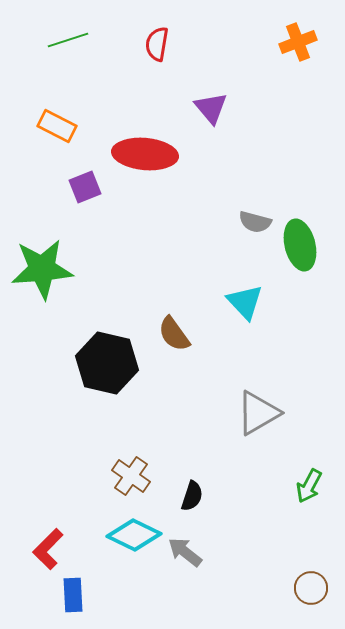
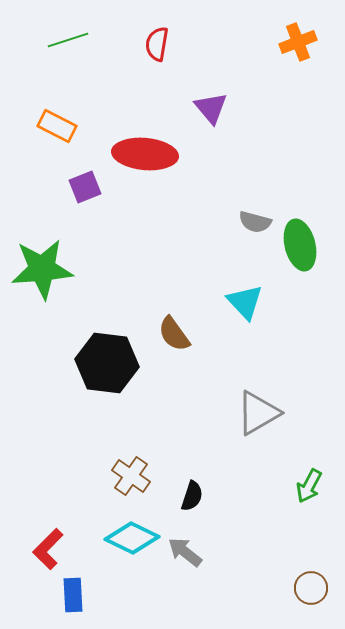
black hexagon: rotated 6 degrees counterclockwise
cyan diamond: moved 2 px left, 3 px down
